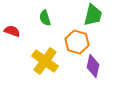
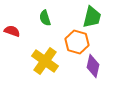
green trapezoid: moved 1 px left, 2 px down
